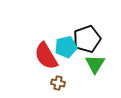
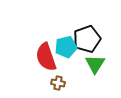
red semicircle: moved 1 px down; rotated 12 degrees clockwise
